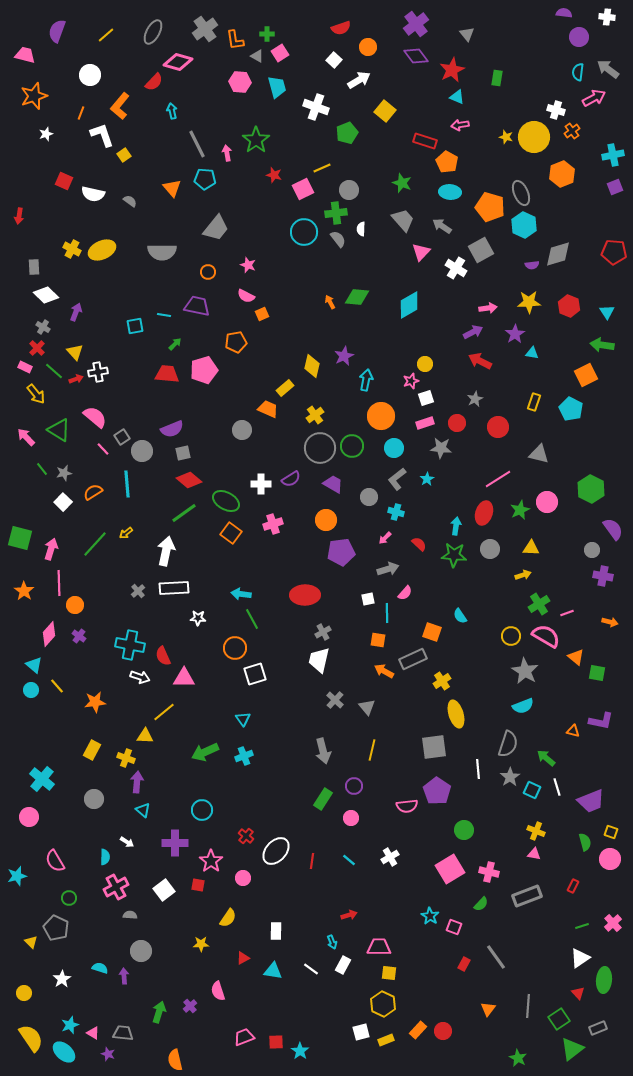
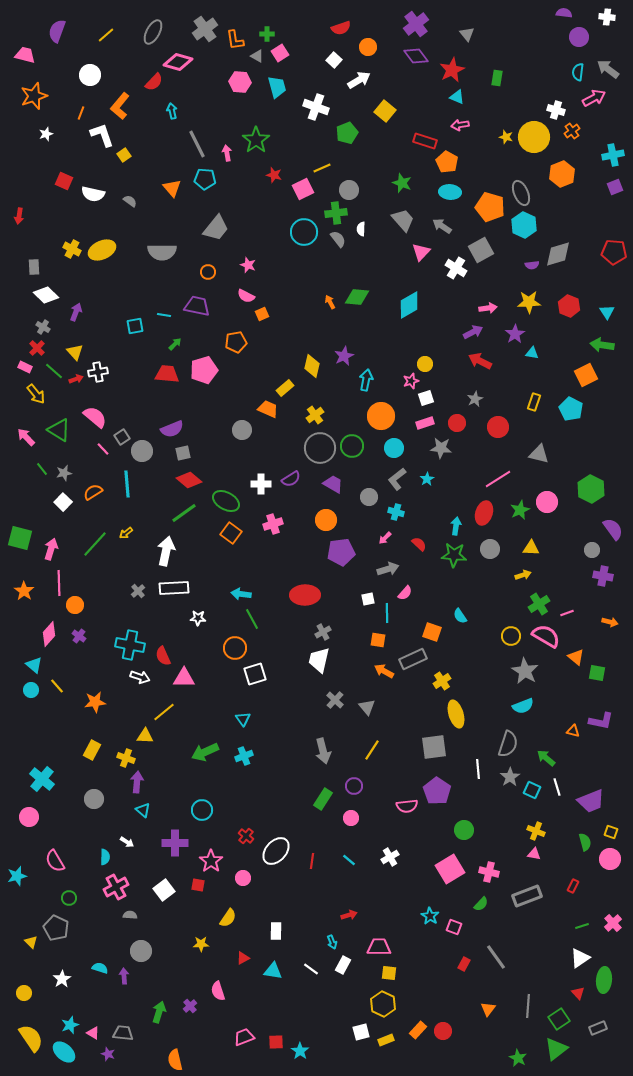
yellow line at (372, 750): rotated 20 degrees clockwise
green triangle at (572, 1049): moved 16 px left
